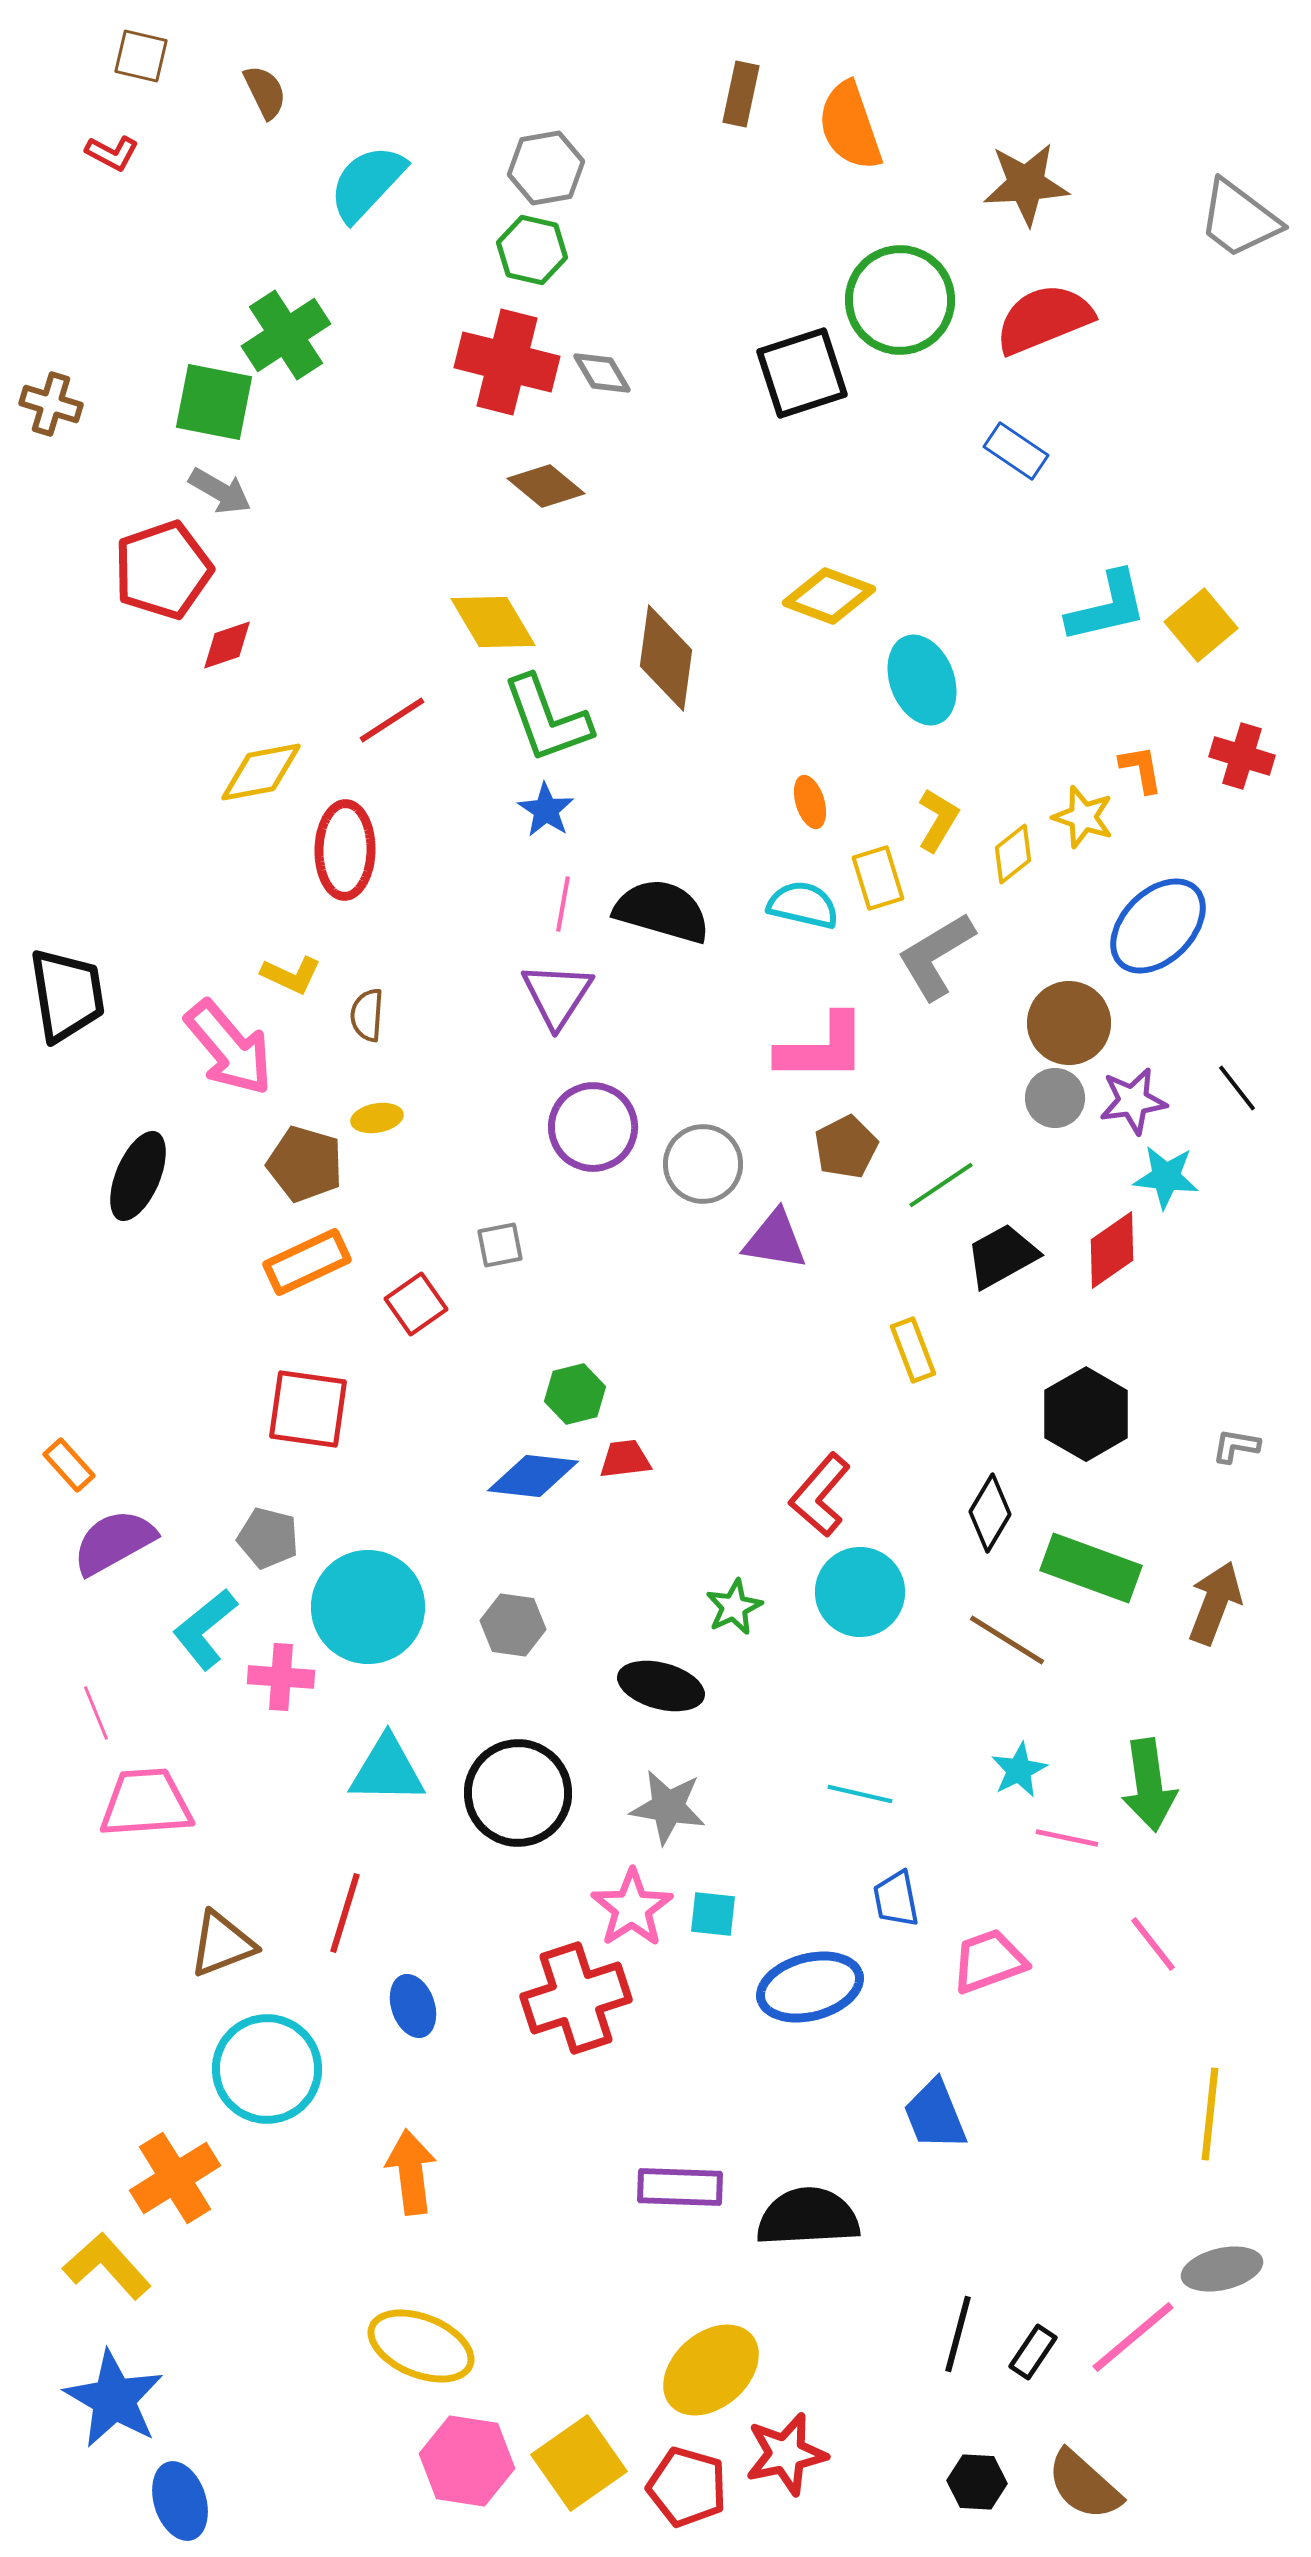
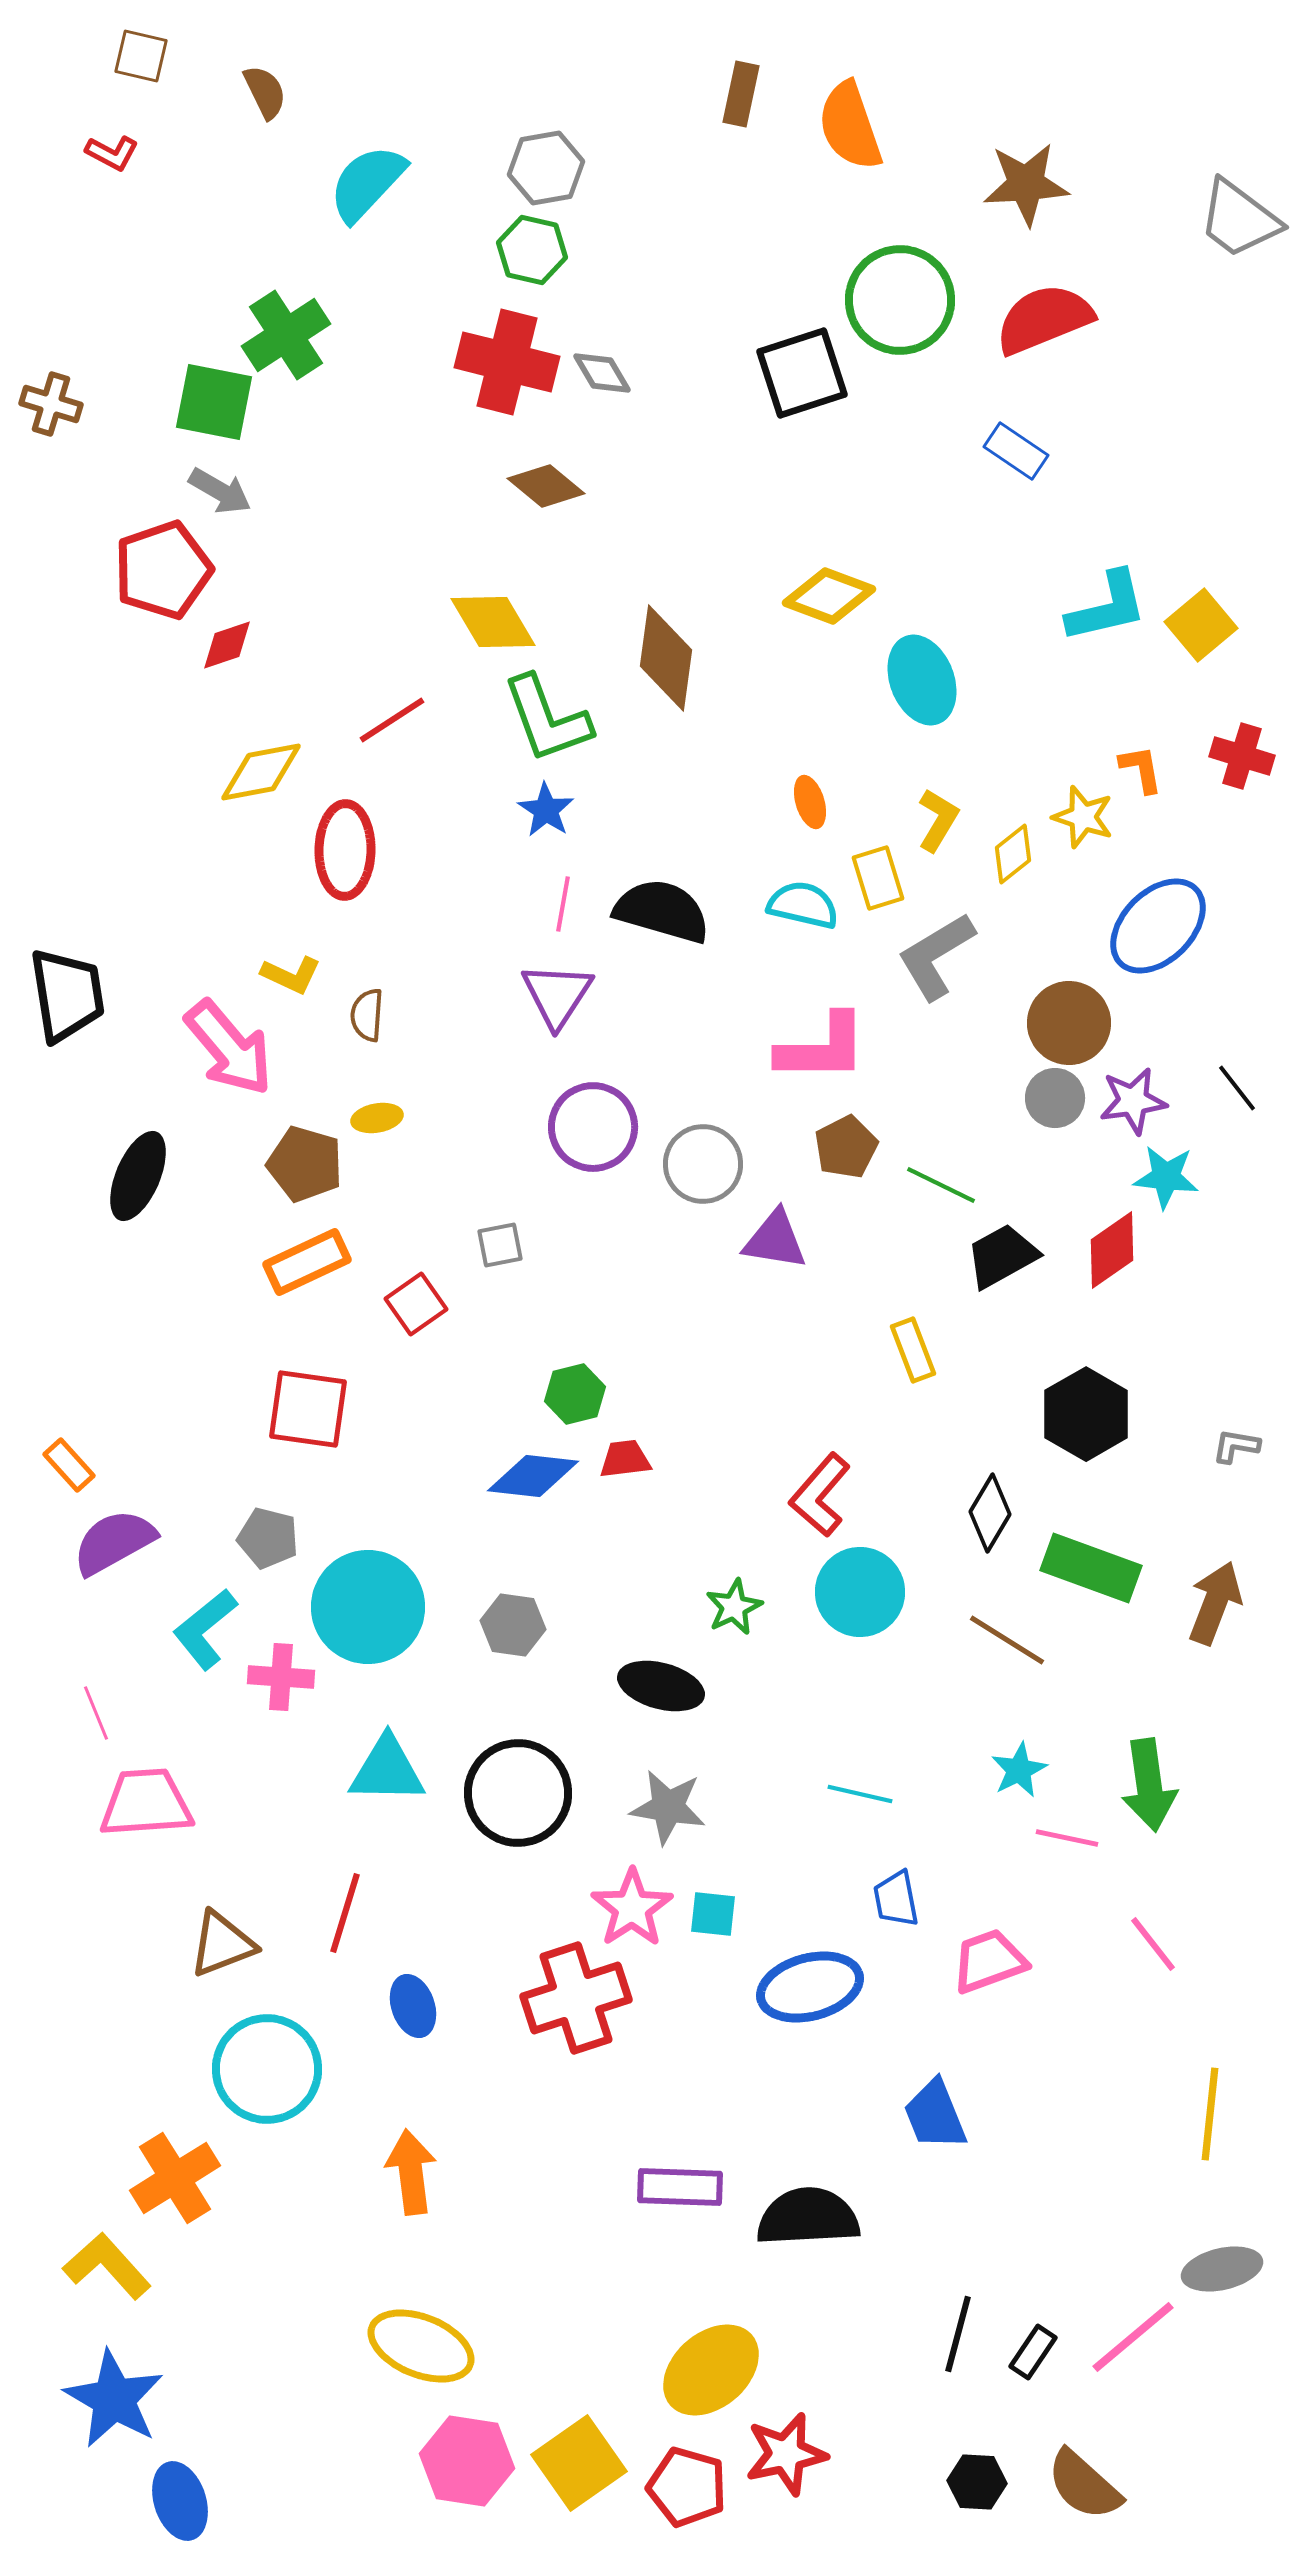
green line at (941, 1185): rotated 60 degrees clockwise
